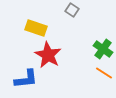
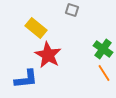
gray square: rotated 16 degrees counterclockwise
yellow rectangle: rotated 20 degrees clockwise
orange line: rotated 24 degrees clockwise
